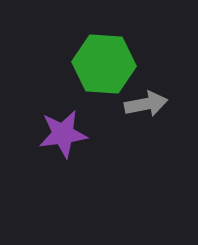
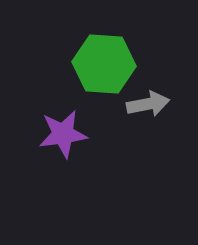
gray arrow: moved 2 px right
